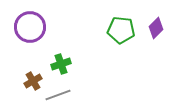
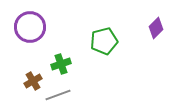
green pentagon: moved 17 px left, 11 px down; rotated 20 degrees counterclockwise
